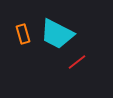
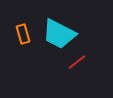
cyan trapezoid: moved 2 px right
